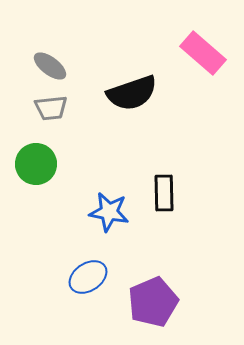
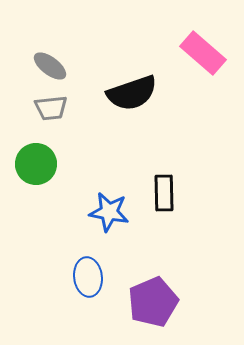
blue ellipse: rotated 63 degrees counterclockwise
